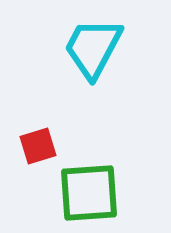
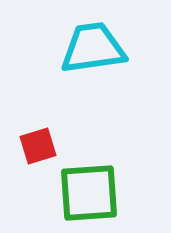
cyan trapezoid: rotated 54 degrees clockwise
